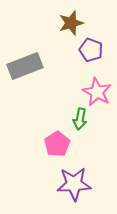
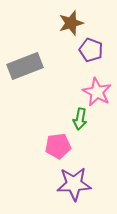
pink pentagon: moved 1 px right, 2 px down; rotated 25 degrees clockwise
